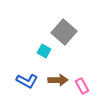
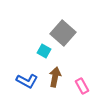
gray square: moved 1 px left, 1 px down
brown arrow: moved 3 px left, 3 px up; rotated 78 degrees counterclockwise
